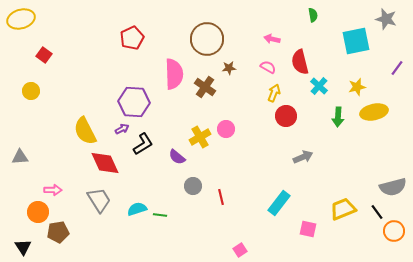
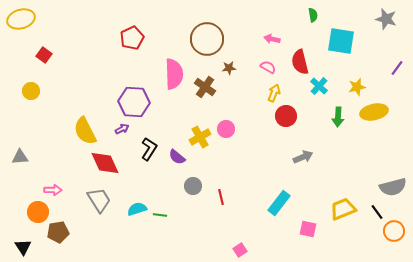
cyan square at (356, 41): moved 15 px left; rotated 20 degrees clockwise
black L-shape at (143, 144): moved 6 px right, 5 px down; rotated 25 degrees counterclockwise
